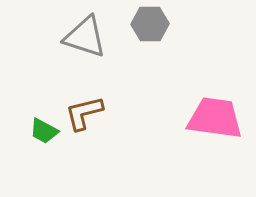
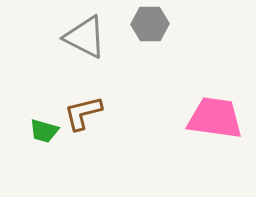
gray triangle: rotated 9 degrees clockwise
brown L-shape: moved 1 px left
green trapezoid: rotated 12 degrees counterclockwise
